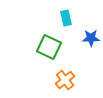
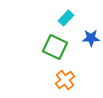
cyan rectangle: rotated 56 degrees clockwise
green square: moved 6 px right
